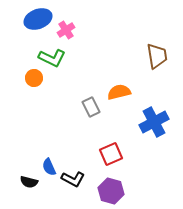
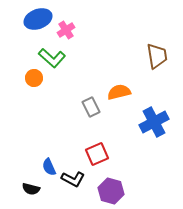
green L-shape: rotated 16 degrees clockwise
red square: moved 14 px left
black semicircle: moved 2 px right, 7 px down
